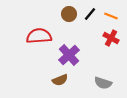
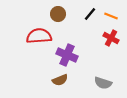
brown circle: moved 11 px left
purple cross: moved 2 px left; rotated 25 degrees counterclockwise
